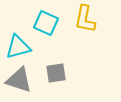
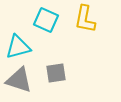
cyan square: moved 3 px up
